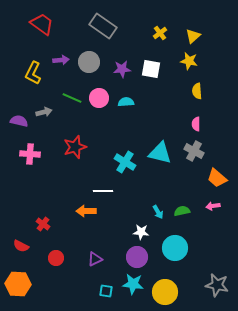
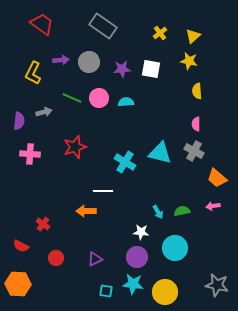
purple semicircle: rotated 84 degrees clockwise
